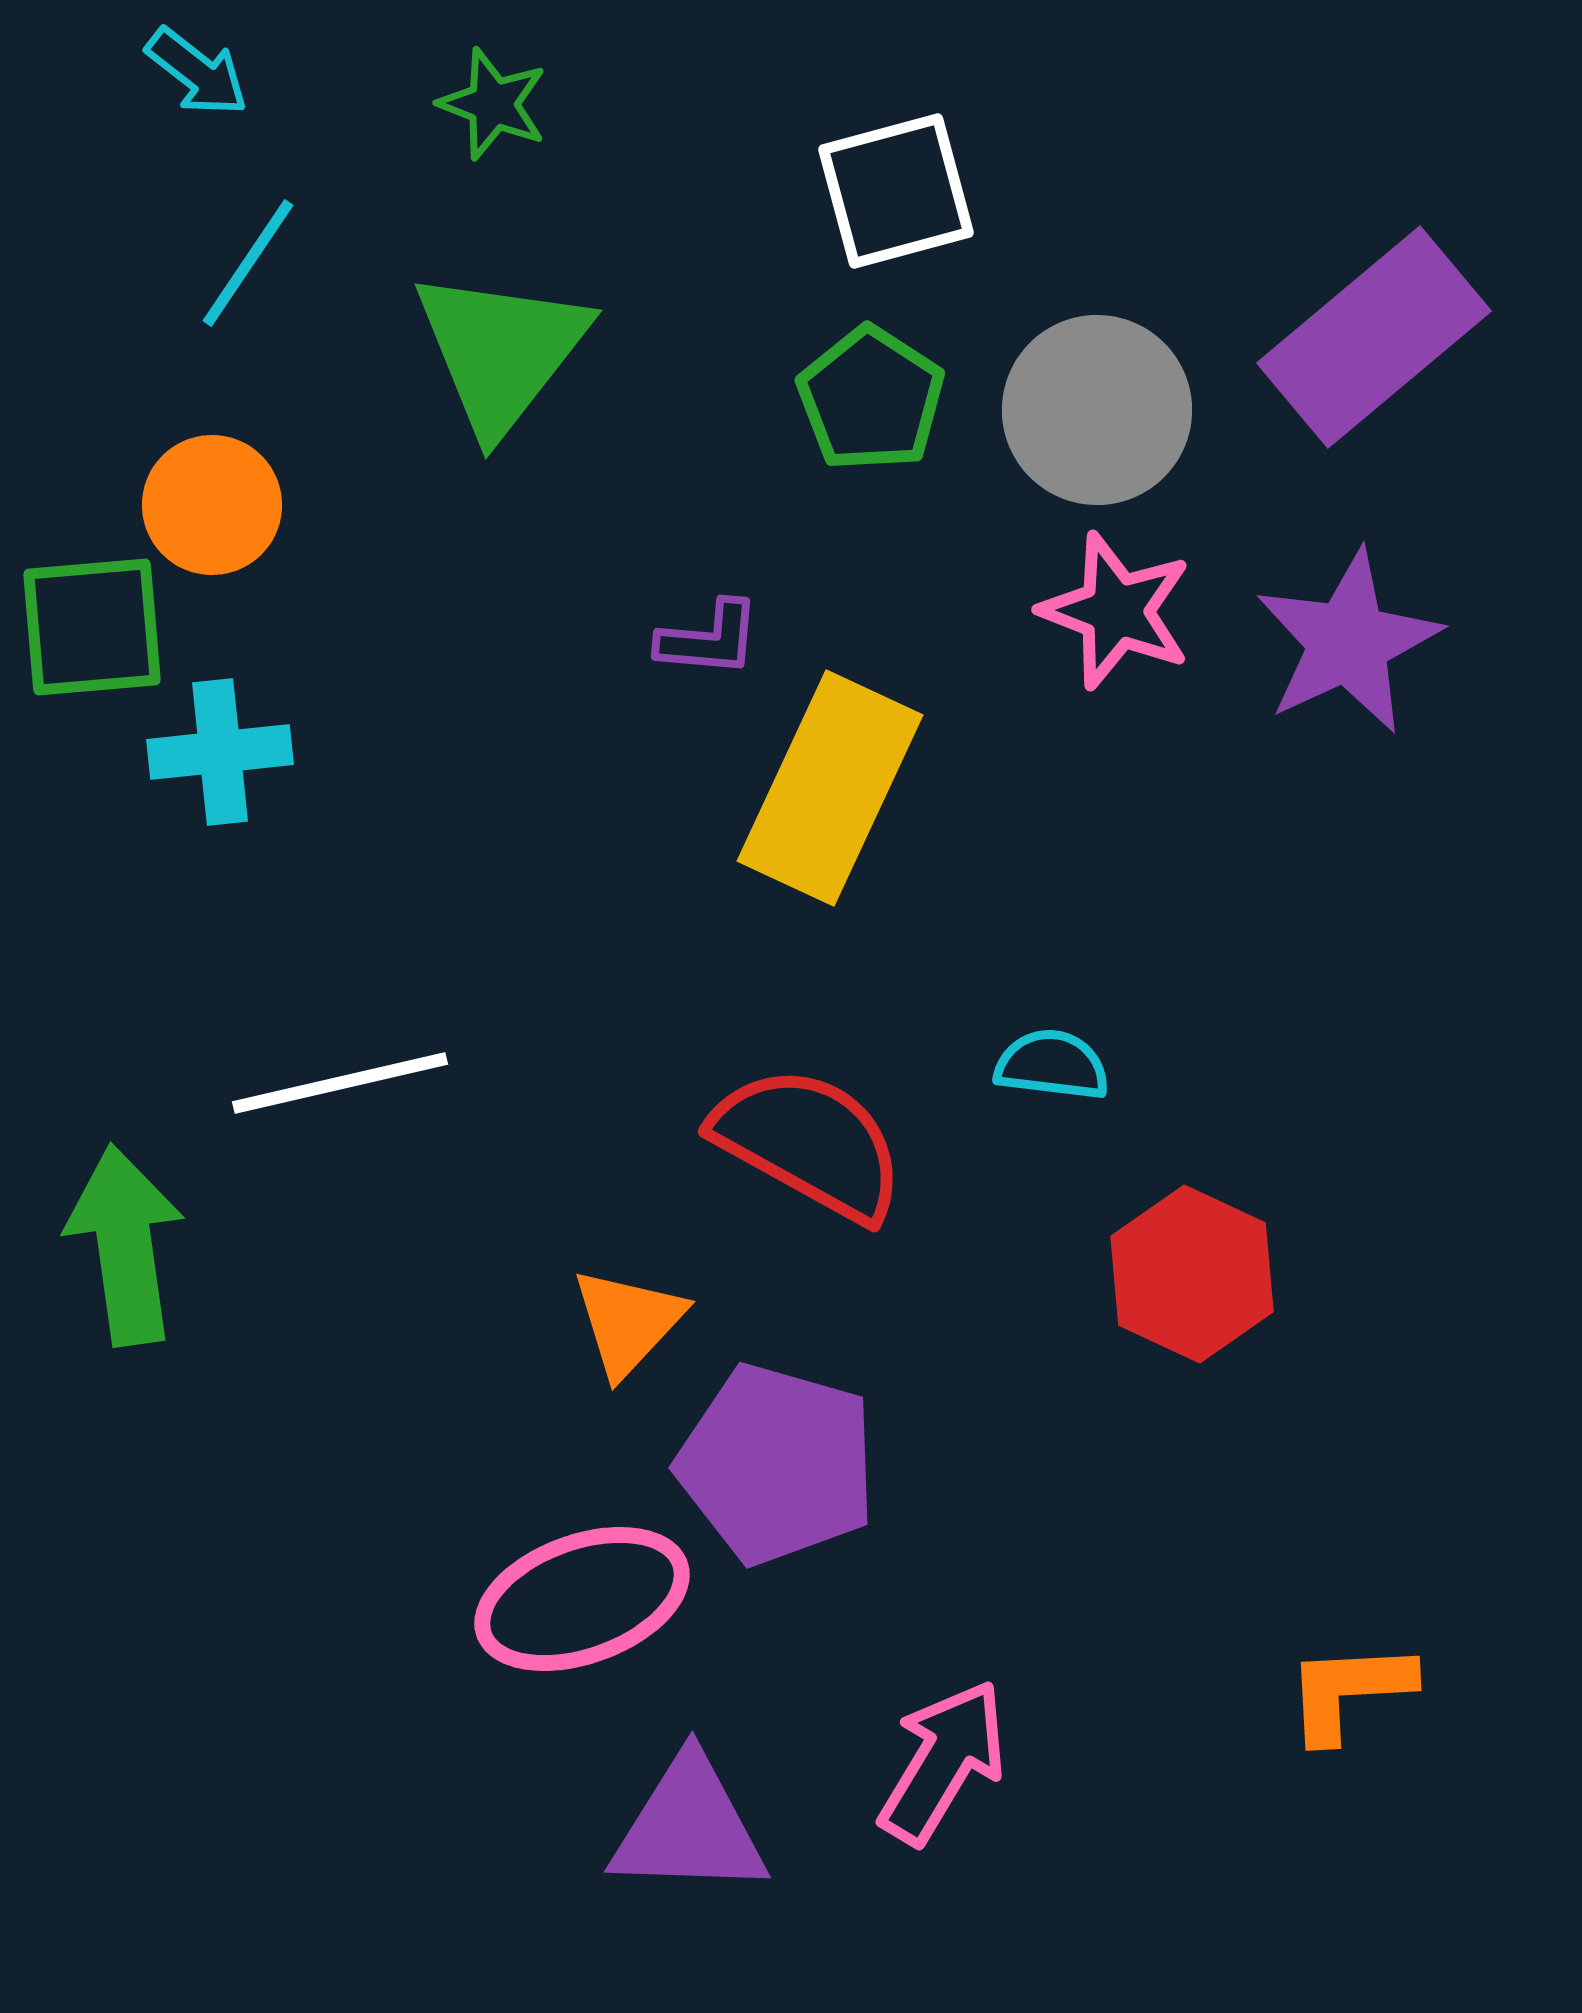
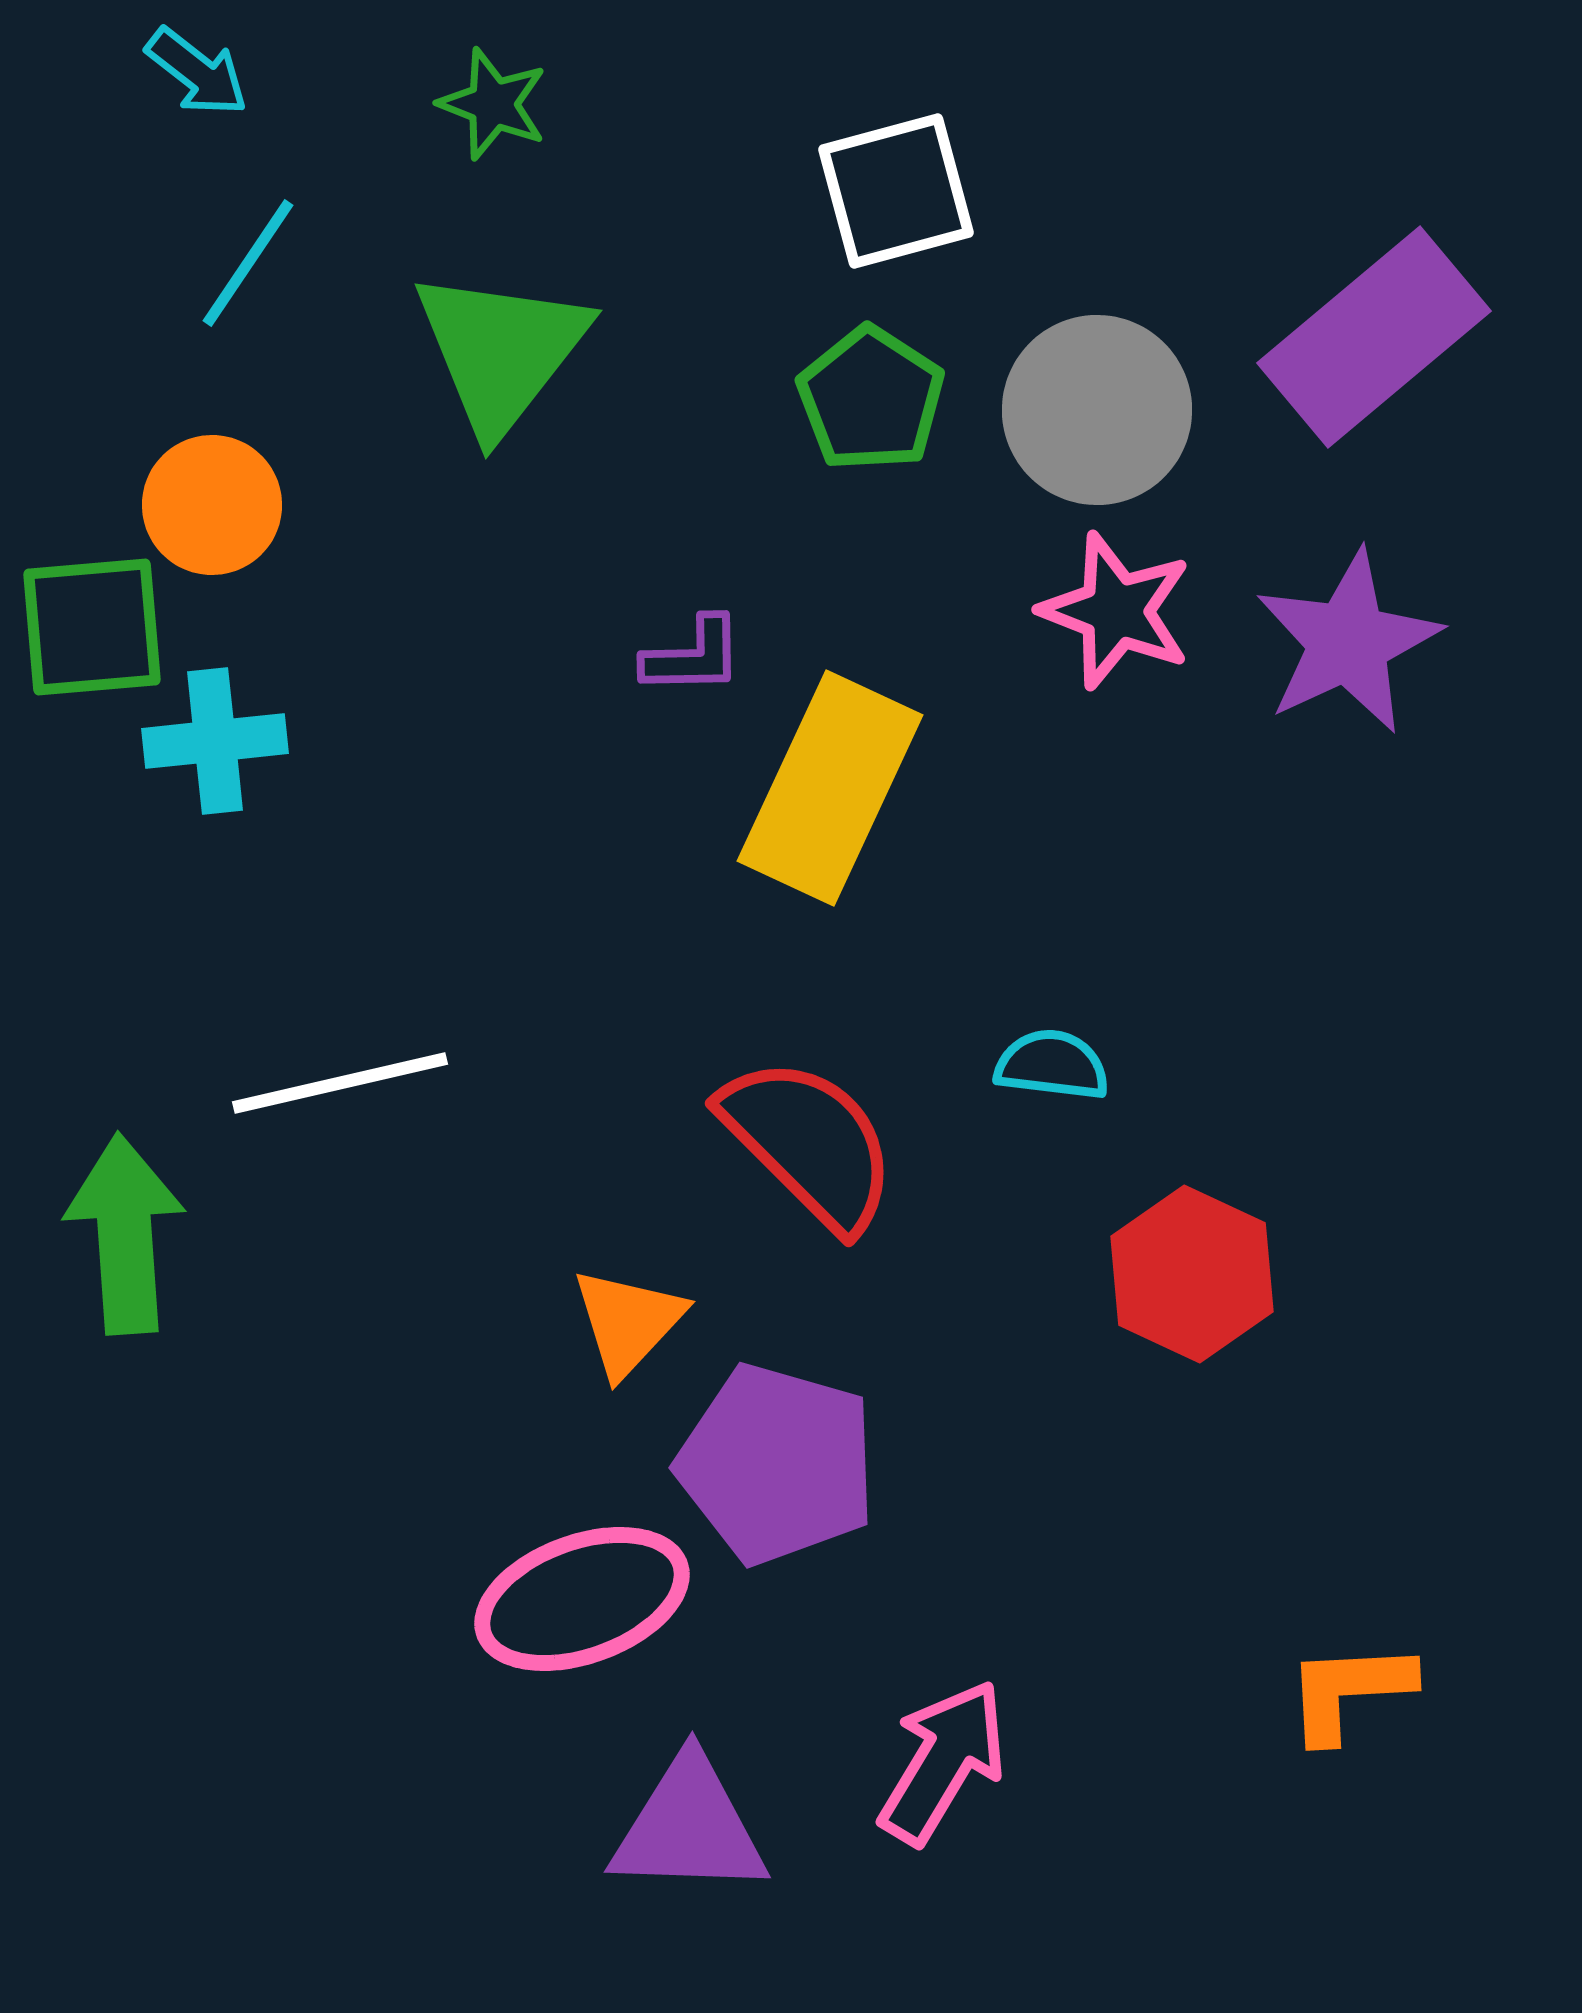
purple L-shape: moved 16 px left, 17 px down; rotated 6 degrees counterclockwise
cyan cross: moved 5 px left, 11 px up
red semicircle: rotated 16 degrees clockwise
green arrow: moved 11 px up; rotated 4 degrees clockwise
